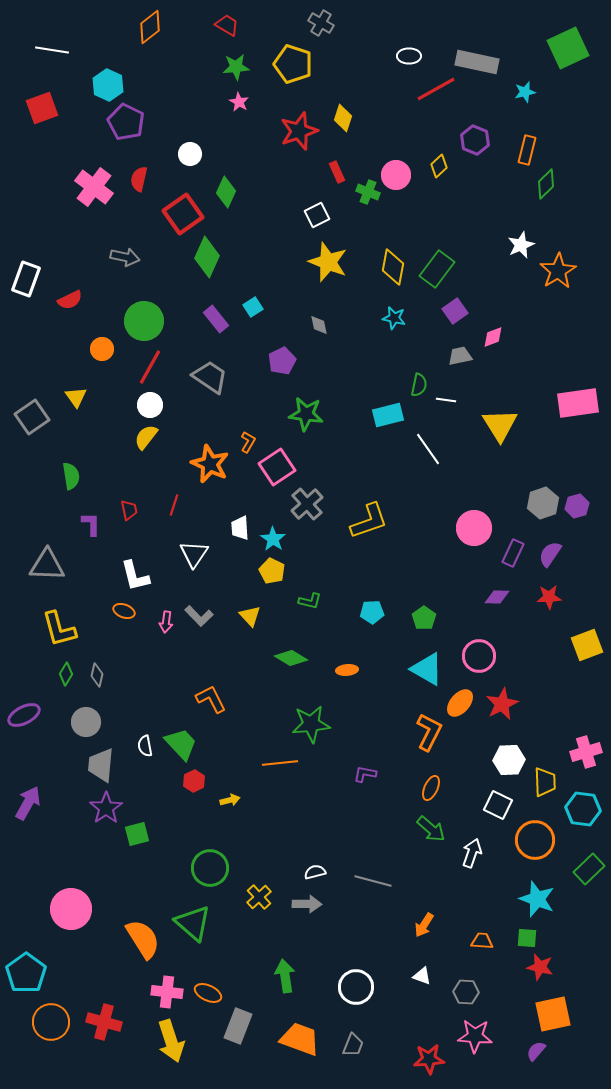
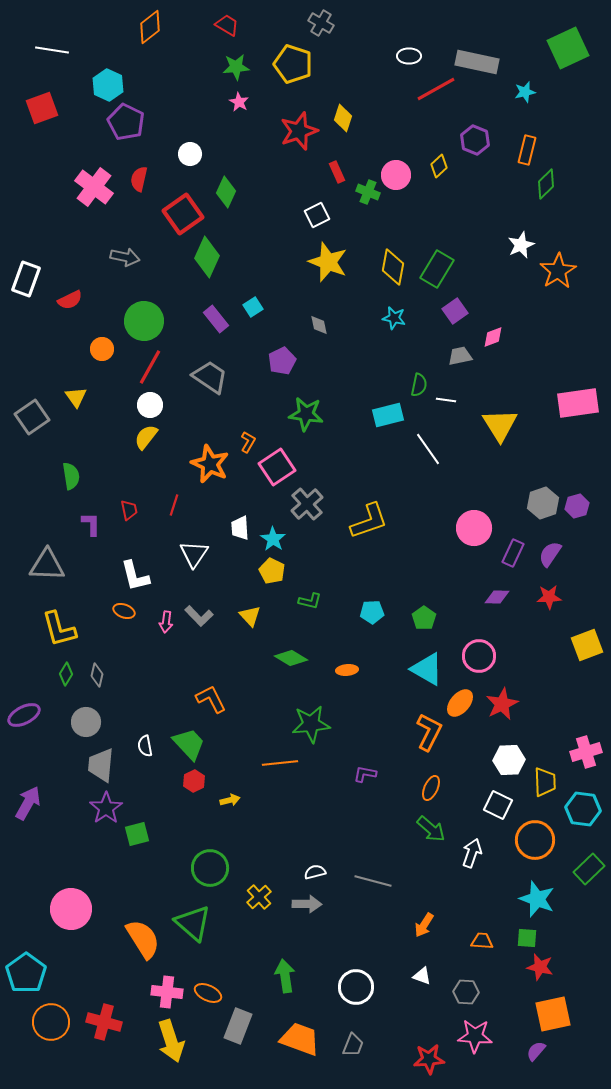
green rectangle at (437, 269): rotated 6 degrees counterclockwise
green trapezoid at (181, 744): moved 8 px right
